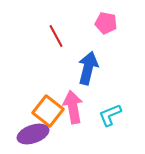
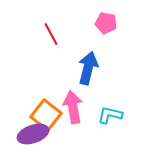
red line: moved 5 px left, 2 px up
orange square: moved 2 px left, 4 px down
cyan L-shape: rotated 35 degrees clockwise
